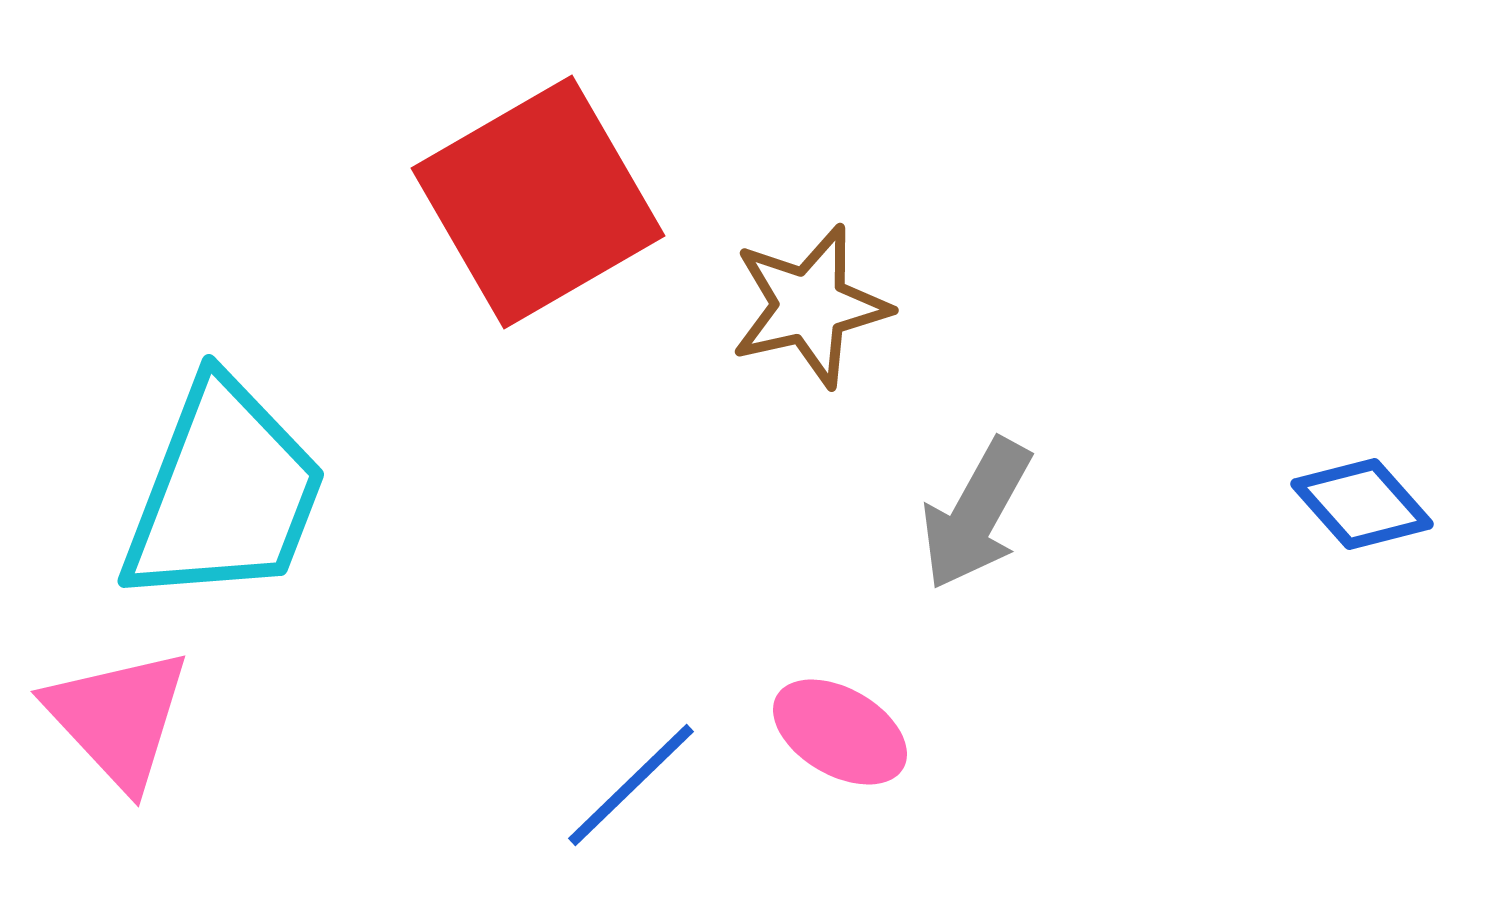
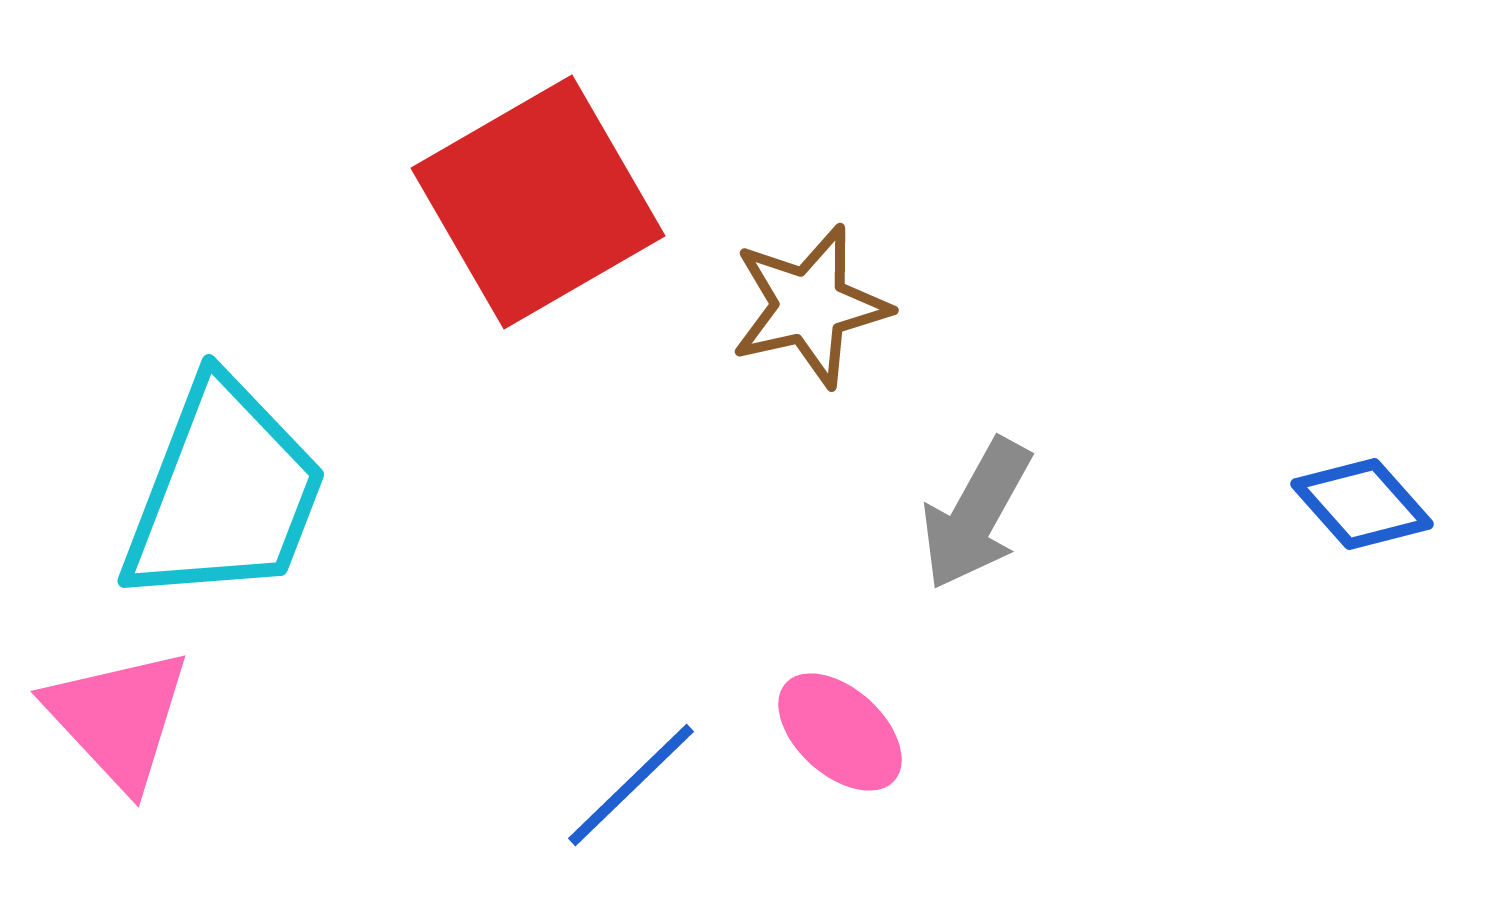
pink ellipse: rotated 12 degrees clockwise
